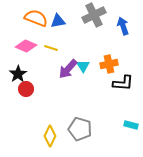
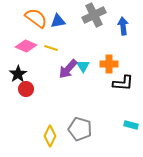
orange semicircle: rotated 15 degrees clockwise
blue arrow: rotated 12 degrees clockwise
orange cross: rotated 12 degrees clockwise
